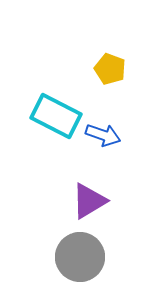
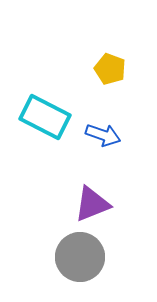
cyan rectangle: moved 11 px left, 1 px down
purple triangle: moved 3 px right, 3 px down; rotated 9 degrees clockwise
